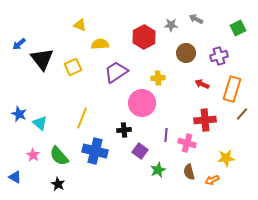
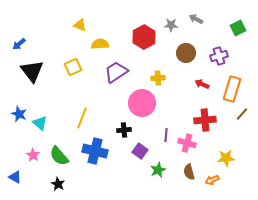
black triangle: moved 10 px left, 12 px down
